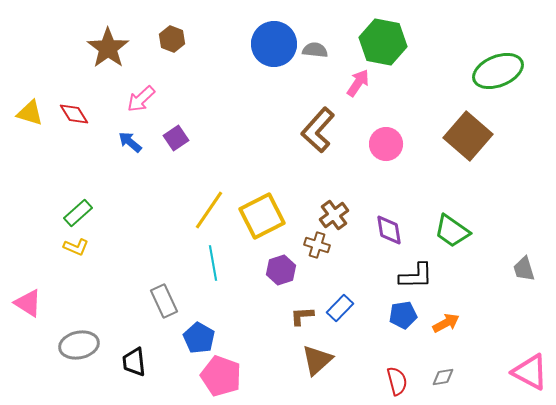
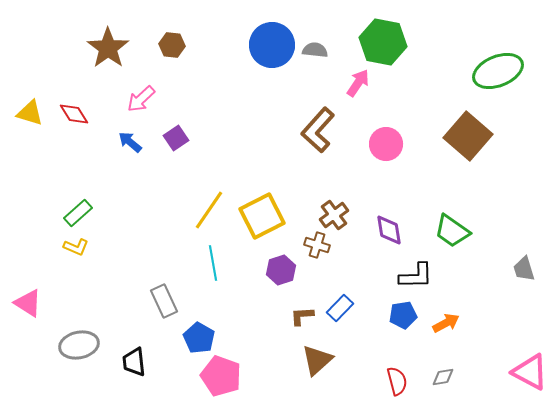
brown hexagon at (172, 39): moved 6 px down; rotated 15 degrees counterclockwise
blue circle at (274, 44): moved 2 px left, 1 px down
